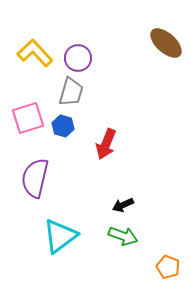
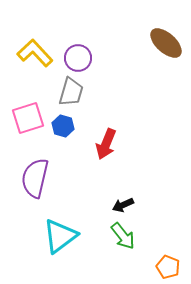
green arrow: rotated 32 degrees clockwise
